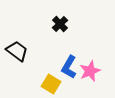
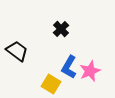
black cross: moved 1 px right, 5 px down
